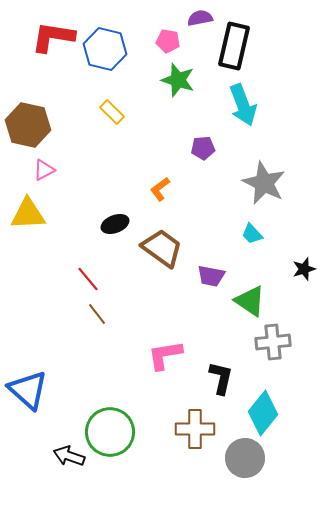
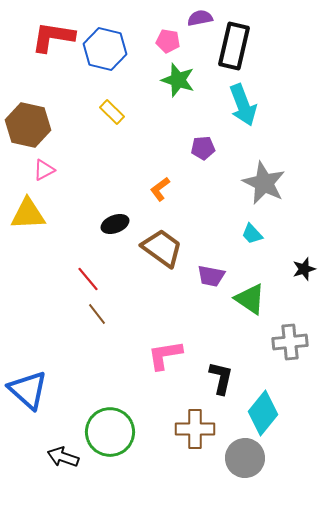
green triangle: moved 2 px up
gray cross: moved 17 px right
black arrow: moved 6 px left, 1 px down
